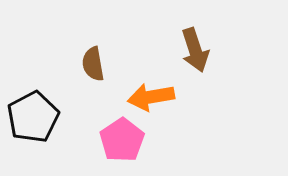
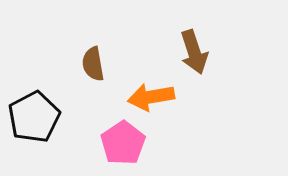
brown arrow: moved 1 px left, 2 px down
black pentagon: moved 1 px right
pink pentagon: moved 1 px right, 3 px down
